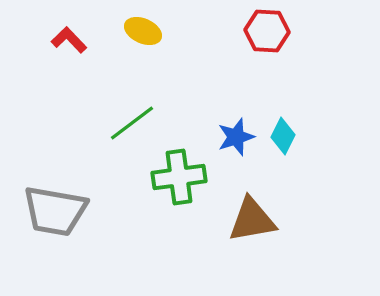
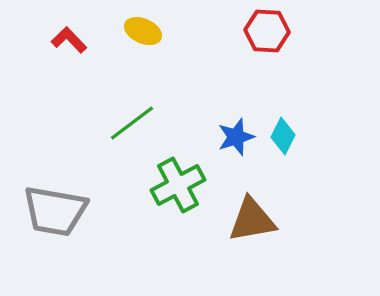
green cross: moved 1 px left, 8 px down; rotated 20 degrees counterclockwise
